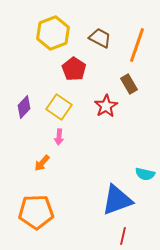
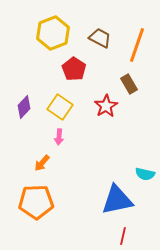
yellow square: moved 1 px right
blue triangle: rotated 8 degrees clockwise
orange pentagon: moved 10 px up
